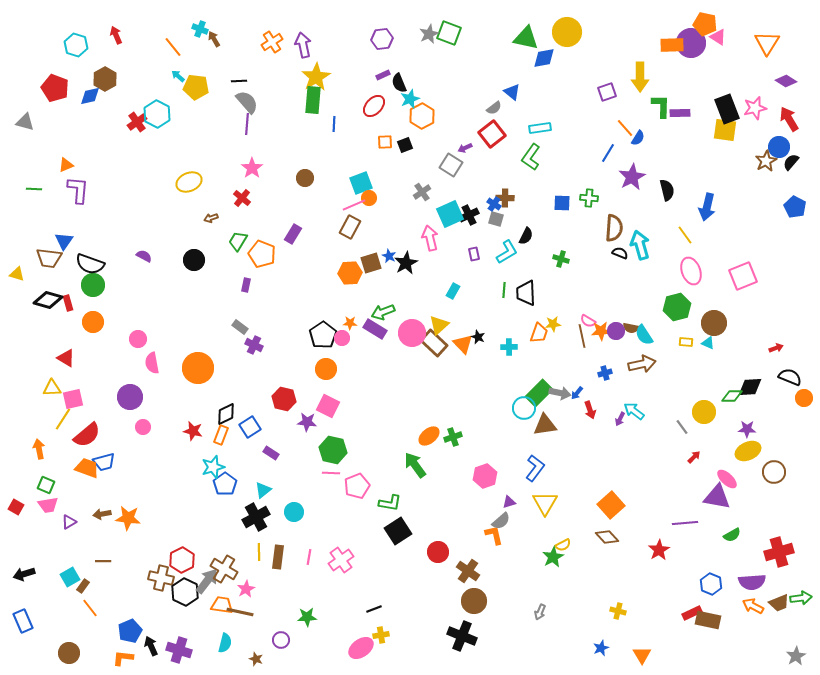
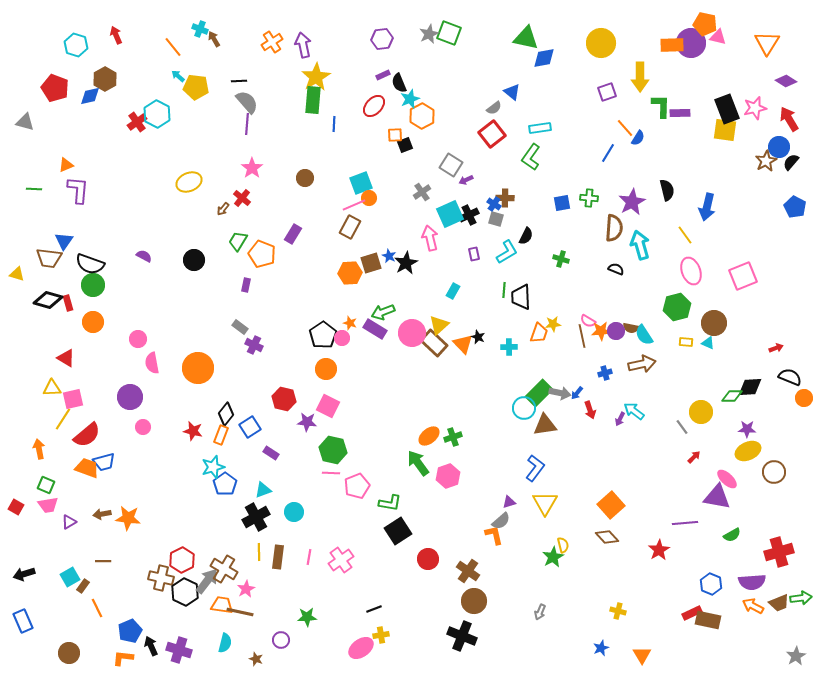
yellow circle at (567, 32): moved 34 px right, 11 px down
pink triangle at (718, 37): rotated 18 degrees counterclockwise
orange square at (385, 142): moved 10 px right, 7 px up
purple arrow at (465, 148): moved 1 px right, 32 px down
purple star at (632, 177): moved 25 px down
blue square at (562, 203): rotated 12 degrees counterclockwise
brown arrow at (211, 218): moved 12 px right, 9 px up; rotated 32 degrees counterclockwise
black semicircle at (620, 253): moved 4 px left, 16 px down
black trapezoid at (526, 293): moved 5 px left, 4 px down
orange star at (350, 323): rotated 16 degrees clockwise
yellow circle at (704, 412): moved 3 px left
black diamond at (226, 414): rotated 25 degrees counterclockwise
green arrow at (415, 465): moved 3 px right, 2 px up
pink hexagon at (485, 476): moved 37 px left
cyan triangle at (263, 490): rotated 18 degrees clockwise
yellow semicircle at (563, 545): rotated 77 degrees counterclockwise
red circle at (438, 552): moved 10 px left, 7 px down
orange line at (90, 608): moved 7 px right; rotated 12 degrees clockwise
